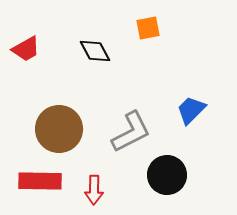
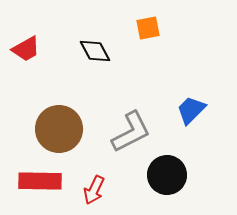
red arrow: rotated 24 degrees clockwise
